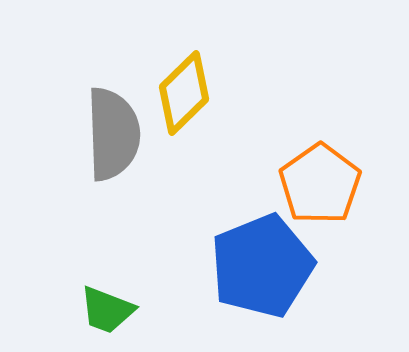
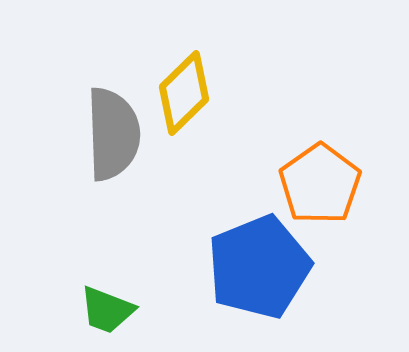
blue pentagon: moved 3 px left, 1 px down
